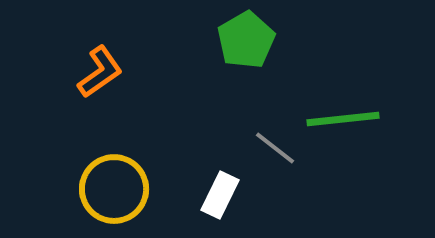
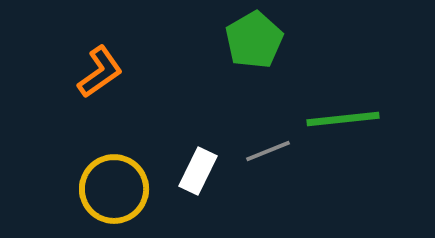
green pentagon: moved 8 px right
gray line: moved 7 px left, 3 px down; rotated 60 degrees counterclockwise
white rectangle: moved 22 px left, 24 px up
